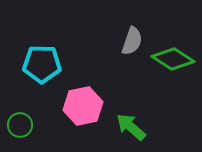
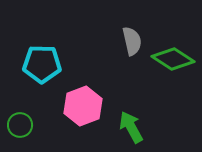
gray semicircle: rotated 32 degrees counterclockwise
pink hexagon: rotated 9 degrees counterclockwise
green arrow: rotated 20 degrees clockwise
